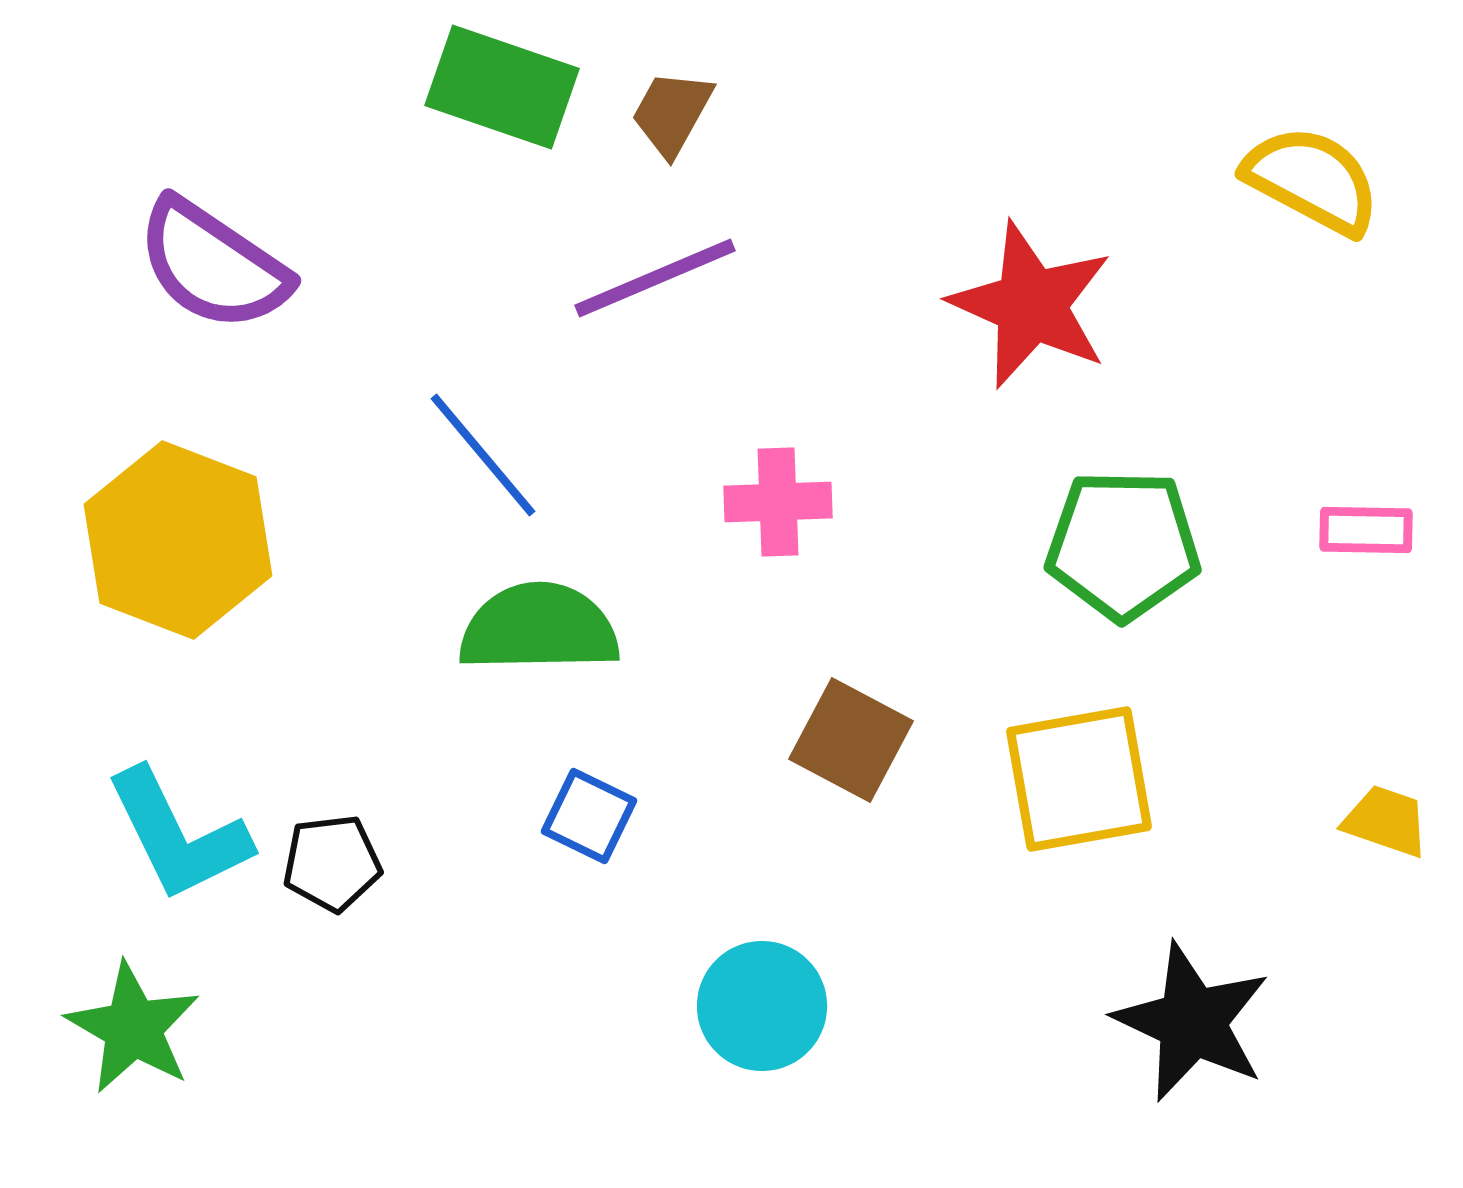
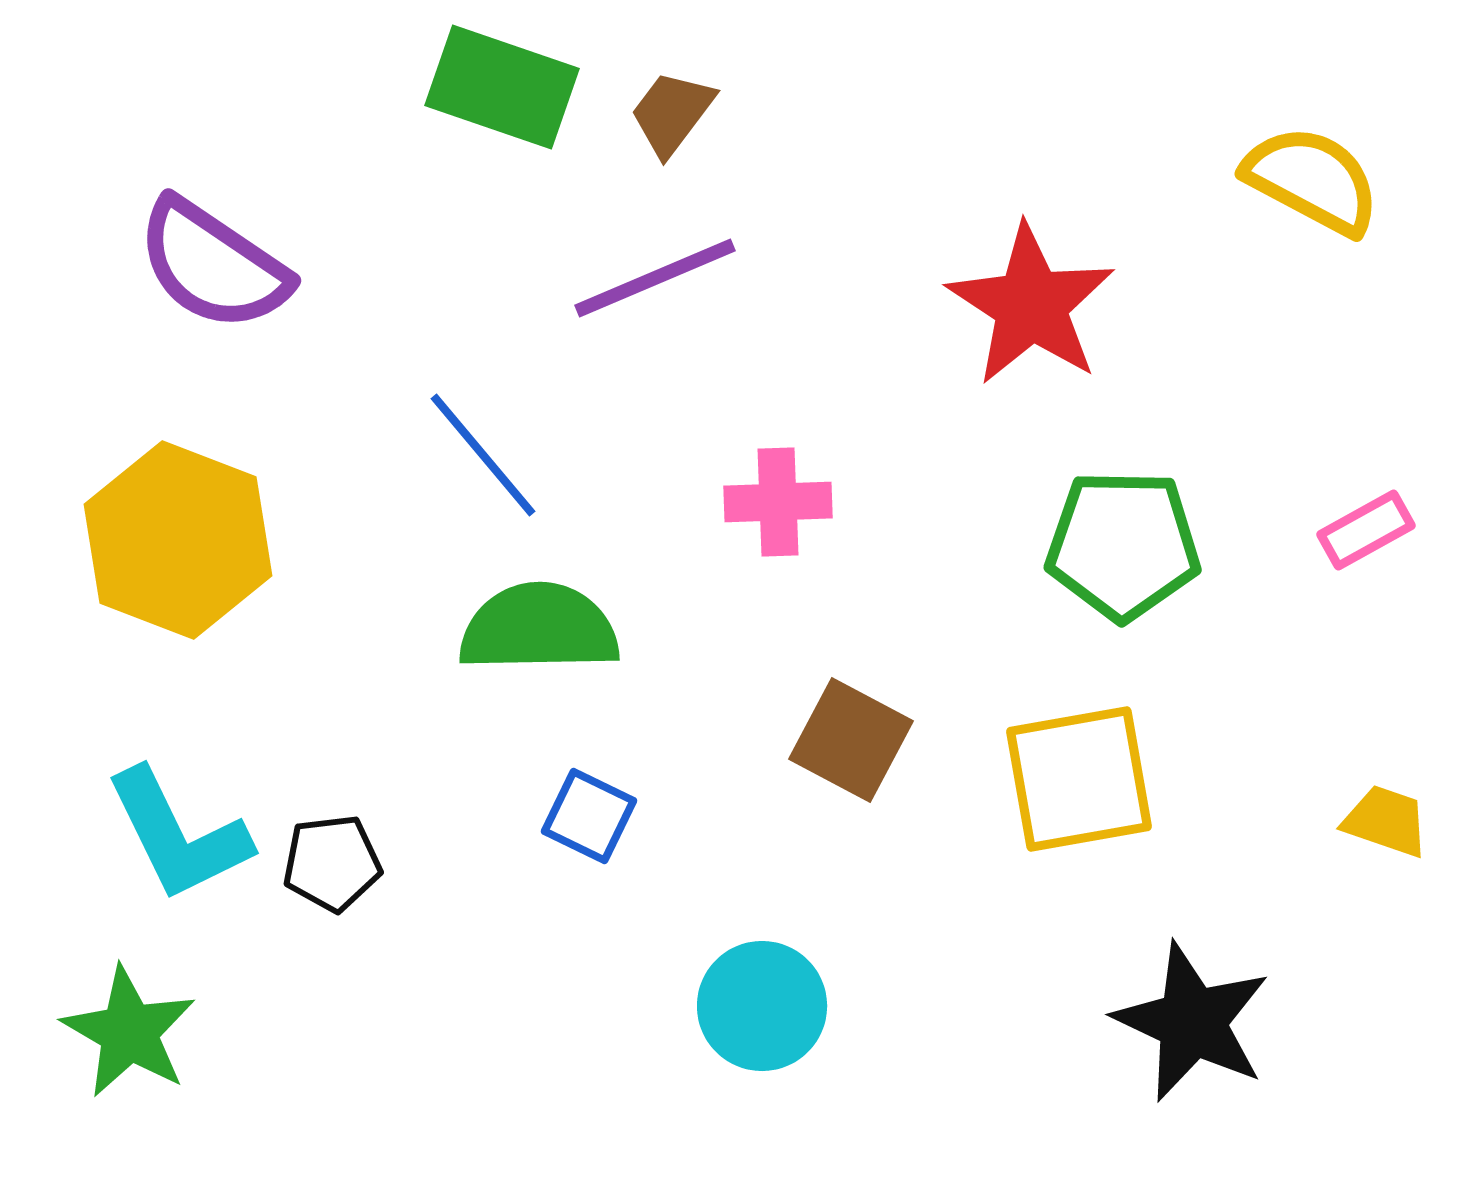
brown trapezoid: rotated 8 degrees clockwise
red star: rotated 9 degrees clockwise
pink rectangle: rotated 30 degrees counterclockwise
green star: moved 4 px left, 4 px down
